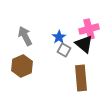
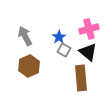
black triangle: moved 4 px right, 8 px down
brown hexagon: moved 7 px right
